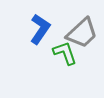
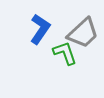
gray trapezoid: moved 1 px right
